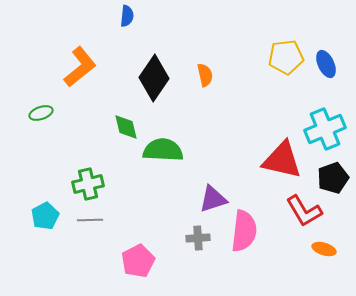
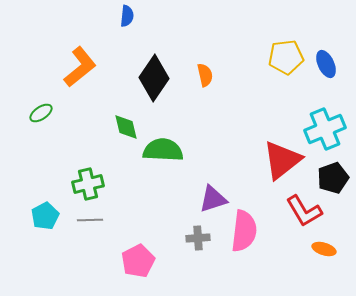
green ellipse: rotated 15 degrees counterclockwise
red triangle: rotated 51 degrees counterclockwise
